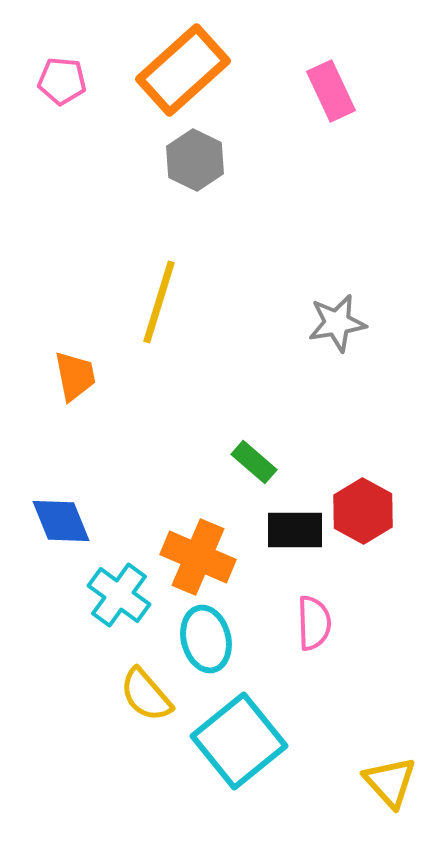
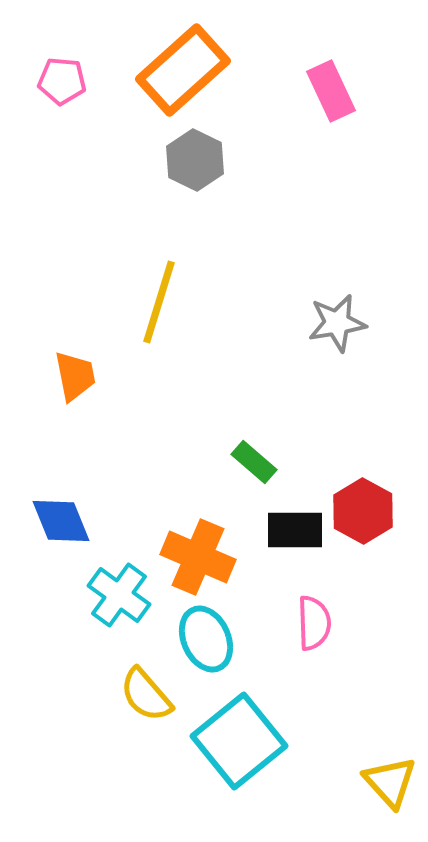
cyan ellipse: rotated 10 degrees counterclockwise
